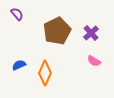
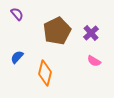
blue semicircle: moved 2 px left, 8 px up; rotated 24 degrees counterclockwise
orange diamond: rotated 10 degrees counterclockwise
